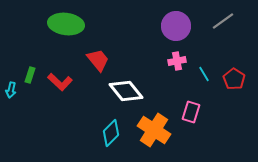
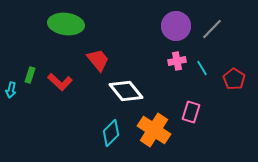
gray line: moved 11 px left, 8 px down; rotated 10 degrees counterclockwise
cyan line: moved 2 px left, 6 px up
